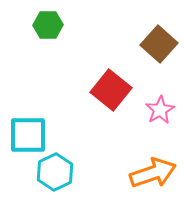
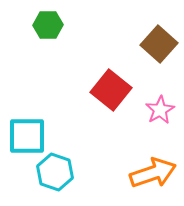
cyan square: moved 1 px left, 1 px down
cyan hexagon: rotated 15 degrees counterclockwise
